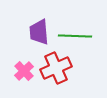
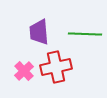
green line: moved 10 px right, 2 px up
red cross: moved 1 px up; rotated 12 degrees clockwise
